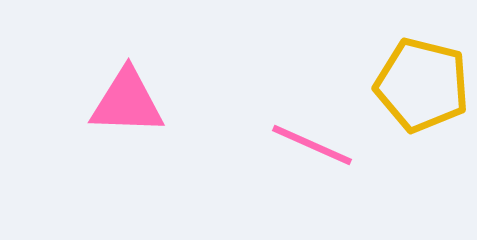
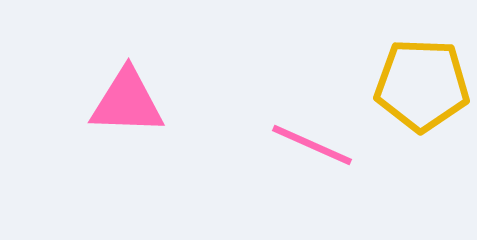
yellow pentagon: rotated 12 degrees counterclockwise
